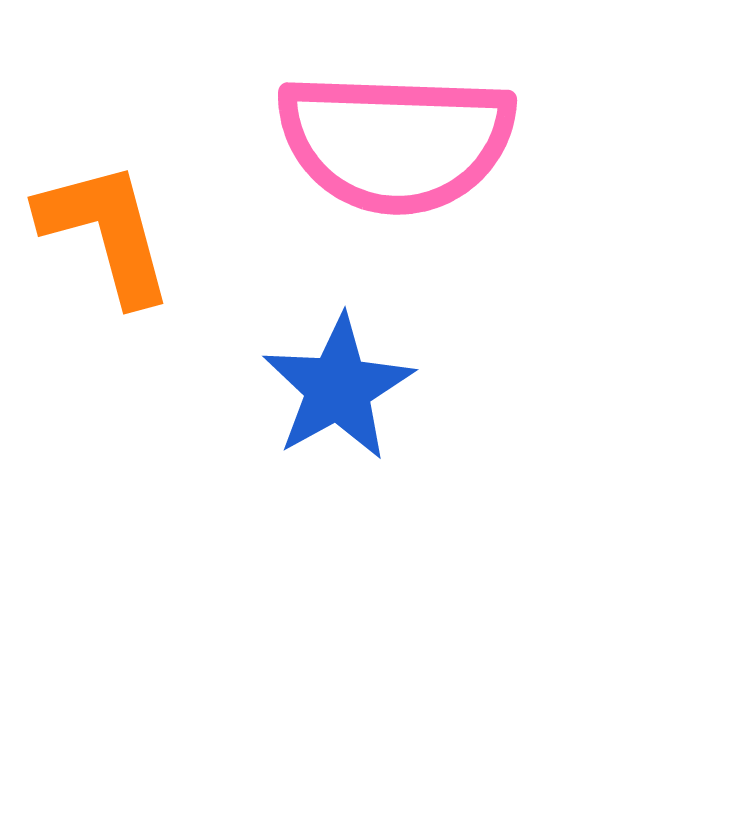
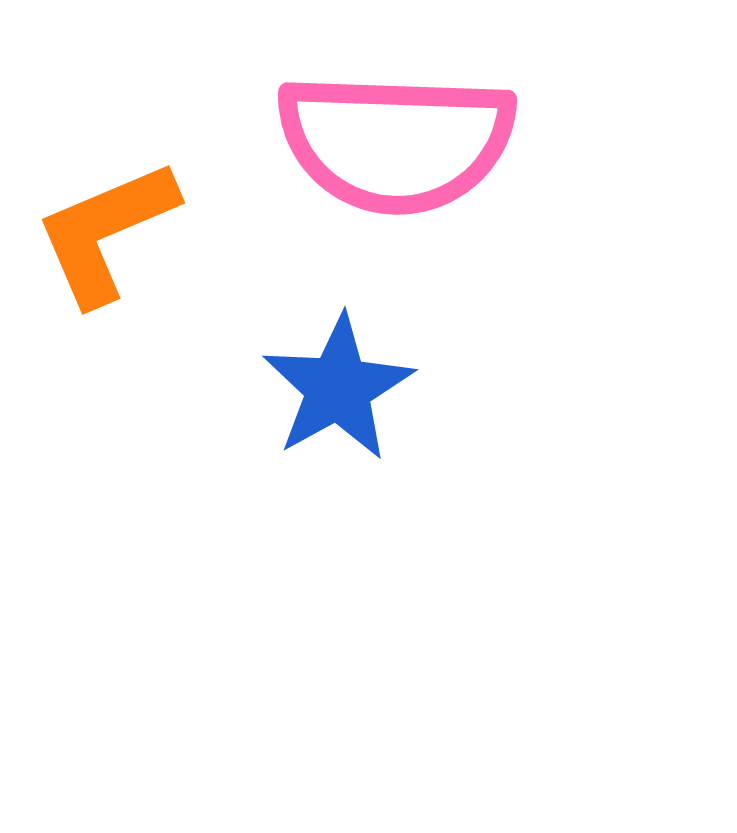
orange L-shape: rotated 98 degrees counterclockwise
